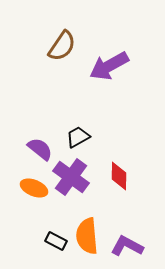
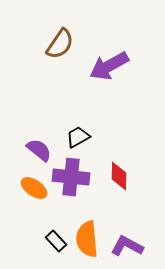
brown semicircle: moved 2 px left, 2 px up
purple semicircle: moved 1 px left, 1 px down
purple cross: rotated 30 degrees counterclockwise
orange ellipse: rotated 12 degrees clockwise
orange semicircle: moved 3 px down
black rectangle: rotated 20 degrees clockwise
